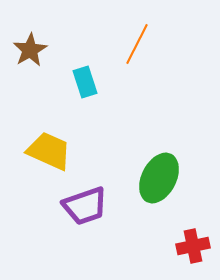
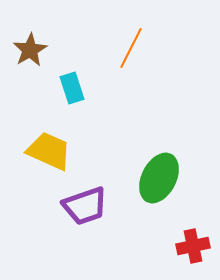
orange line: moved 6 px left, 4 px down
cyan rectangle: moved 13 px left, 6 px down
